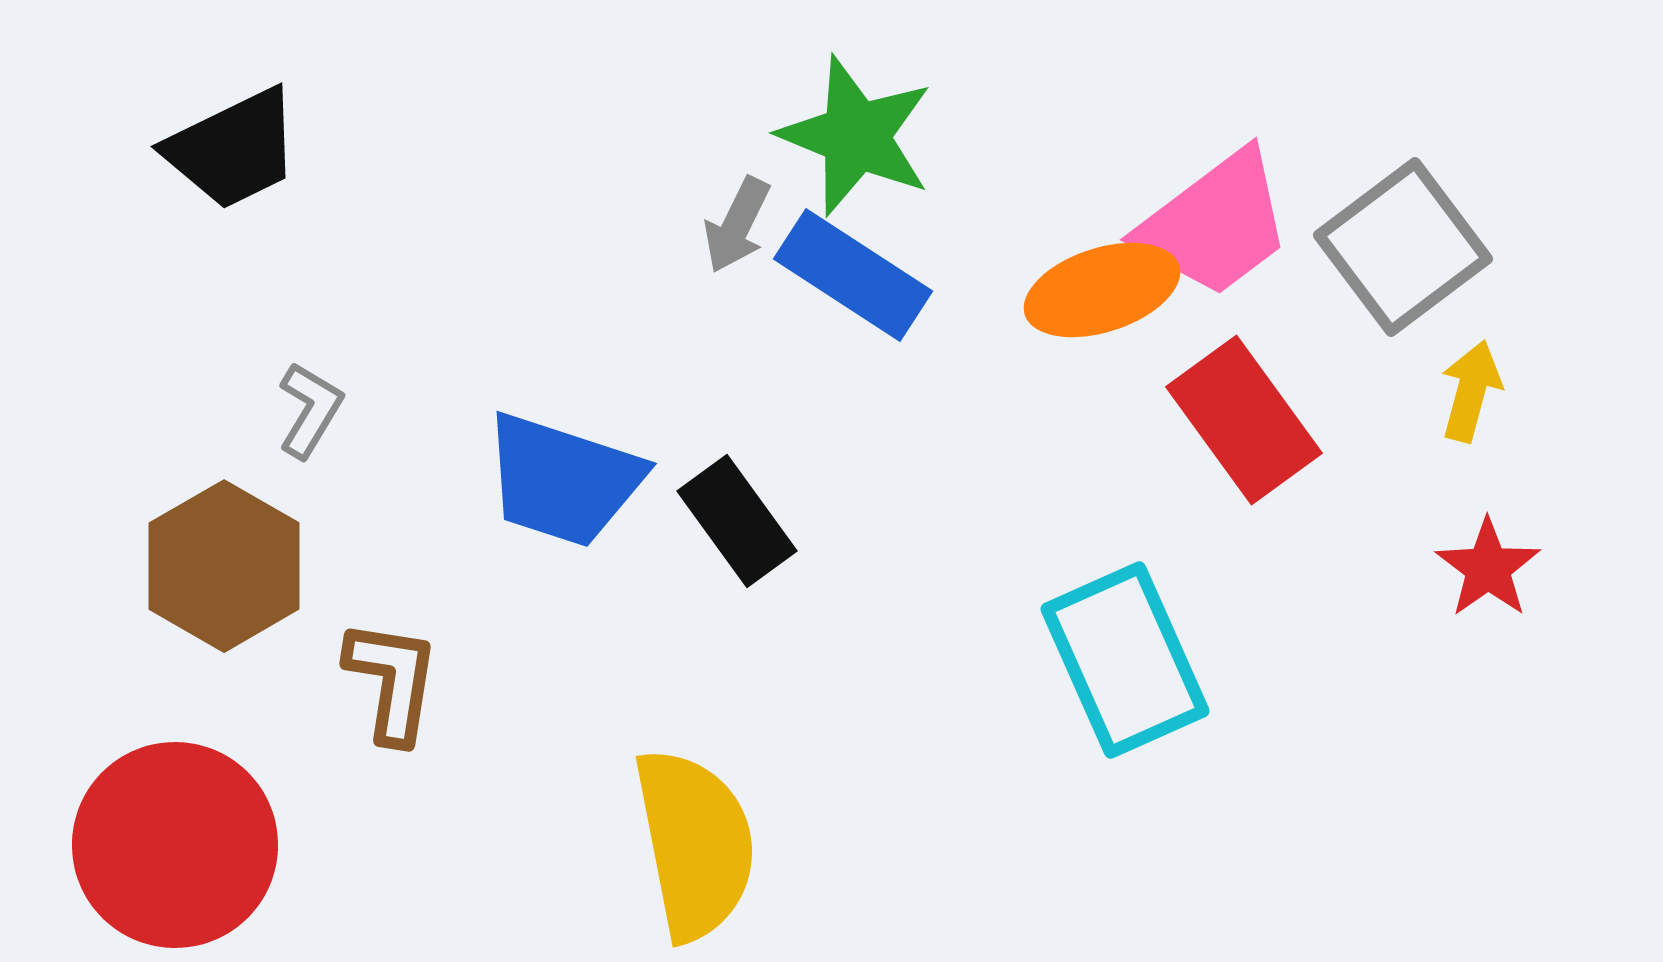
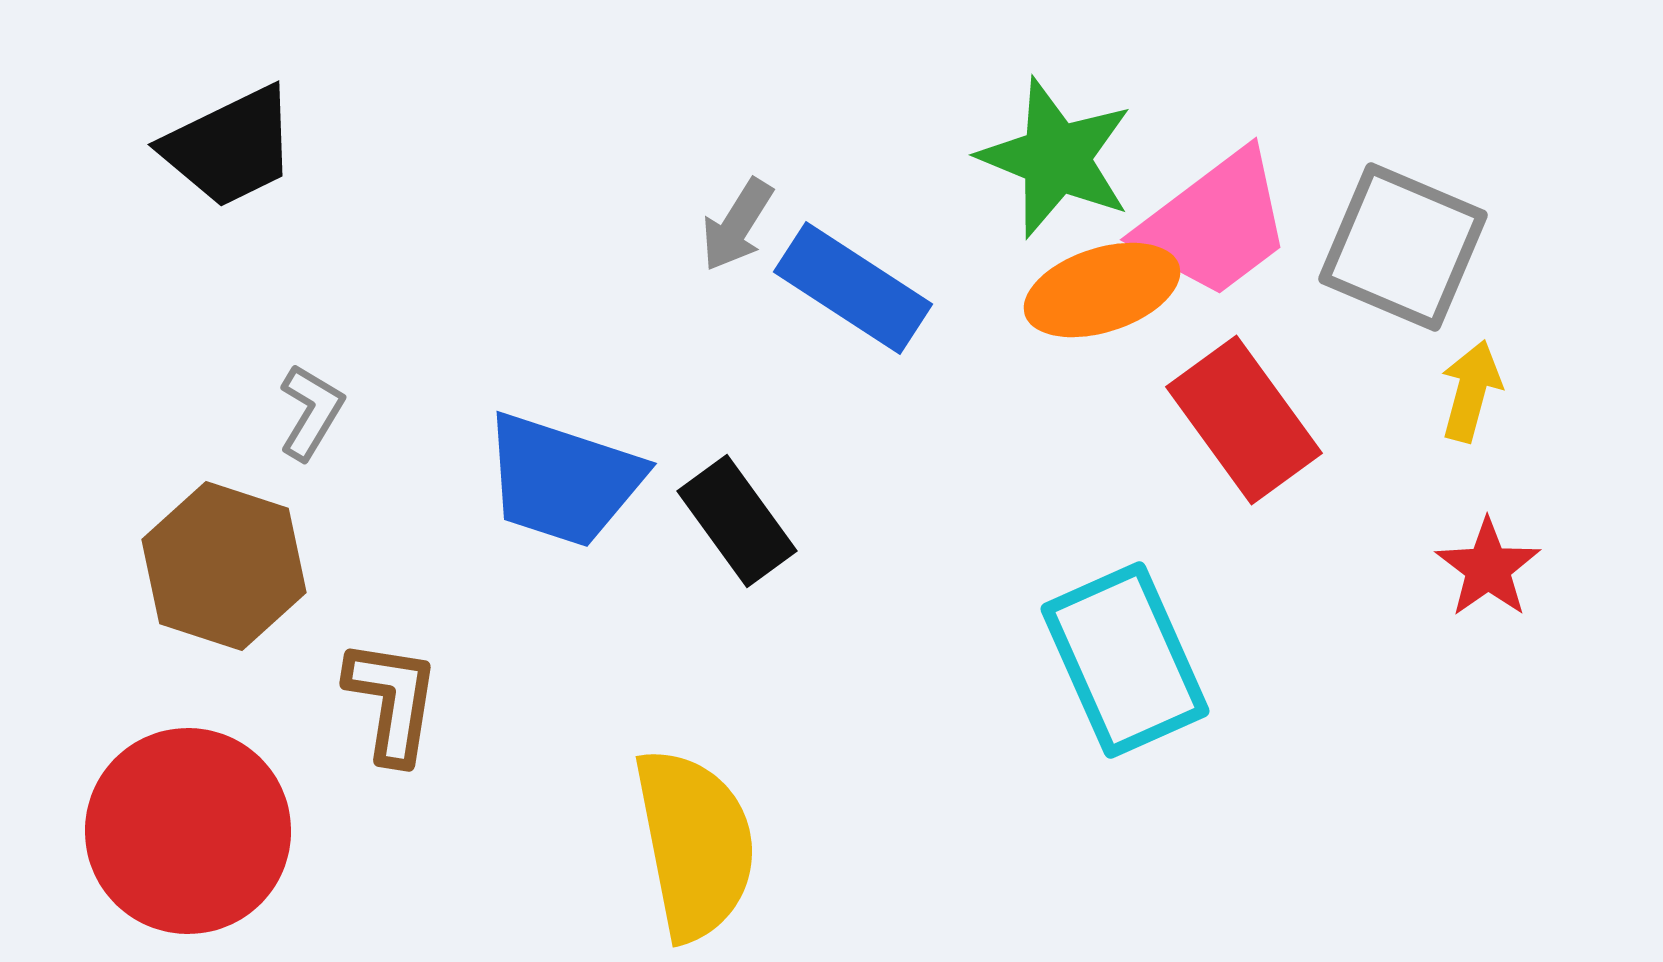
green star: moved 200 px right, 22 px down
black trapezoid: moved 3 px left, 2 px up
gray arrow: rotated 6 degrees clockwise
gray square: rotated 30 degrees counterclockwise
blue rectangle: moved 13 px down
gray L-shape: moved 1 px right, 2 px down
brown hexagon: rotated 12 degrees counterclockwise
brown L-shape: moved 20 px down
red circle: moved 13 px right, 14 px up
